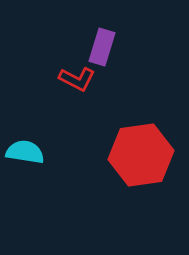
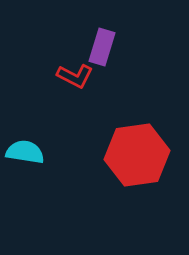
red L-shape: moved 2 px left, 3 px up
red hexagon: moved 4 px left
